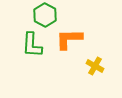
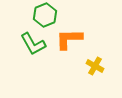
green hexagon: rotated 10 degrees clockwise
green L-shape: moved 1 px right, 1 px up; rotated 32 degrees counterclockwise
